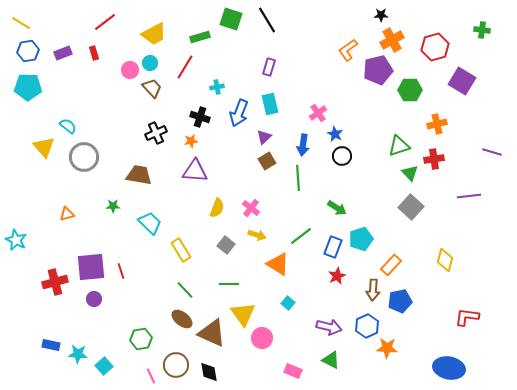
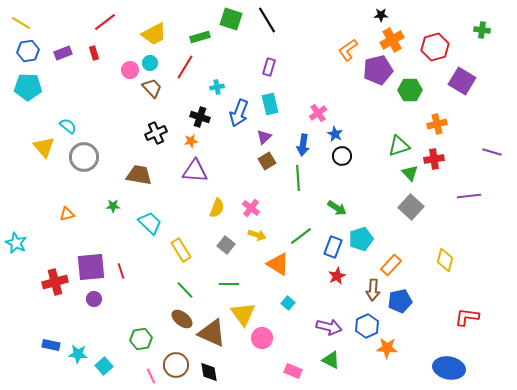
cyan star at (16, 240): moved 3 px down
